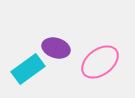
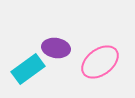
purple ellipse: rotated 8 degrees counterclockwise
